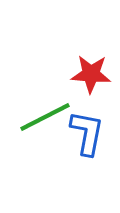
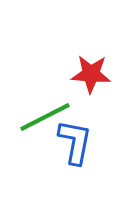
blue L-shape: moved 12 px left, 9 px down
